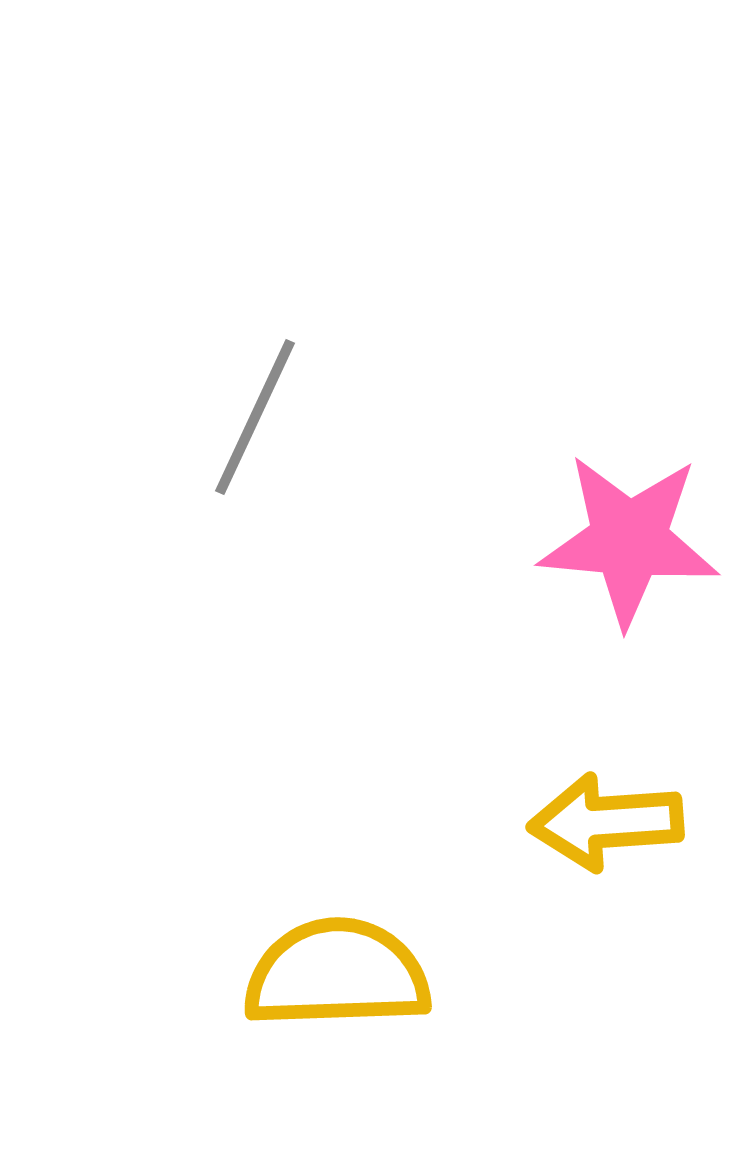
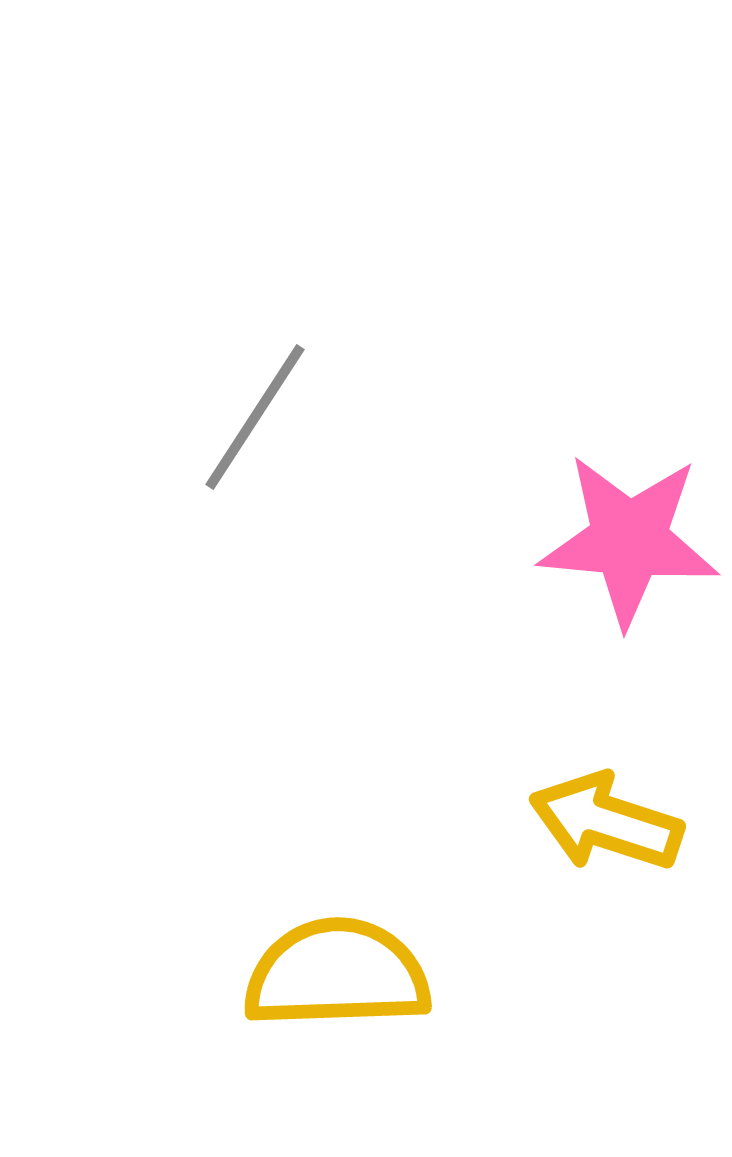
gray line: rotated 8 degrees clockwise
yellow arrow: rotated 22 degrees clockwise
